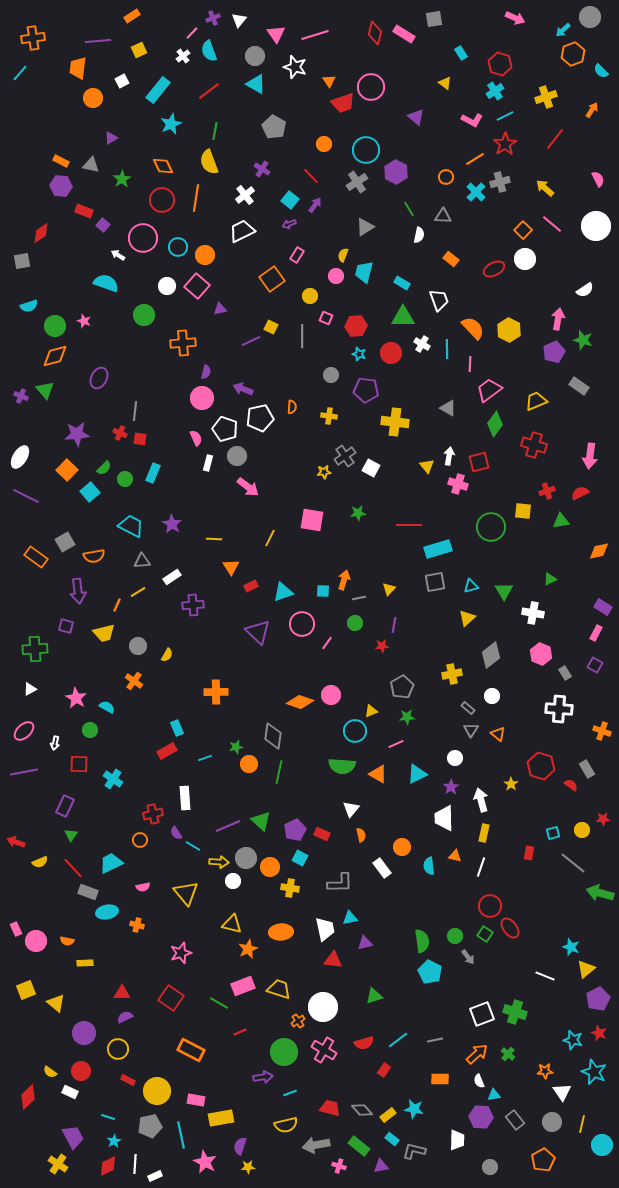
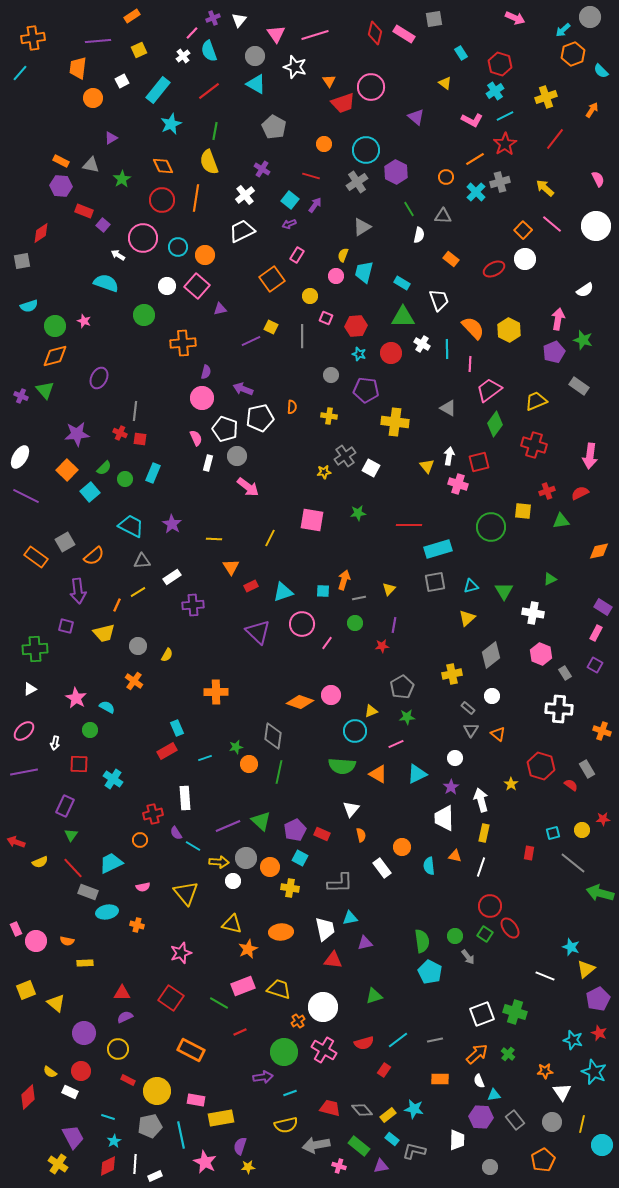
red line at (311, 176): rotated 30 degrees counterclockwise
gray triangle at (365, 227): moved 3 px left
orange semicircle at (94, 556): rotated 30 degrees counterclockwise
